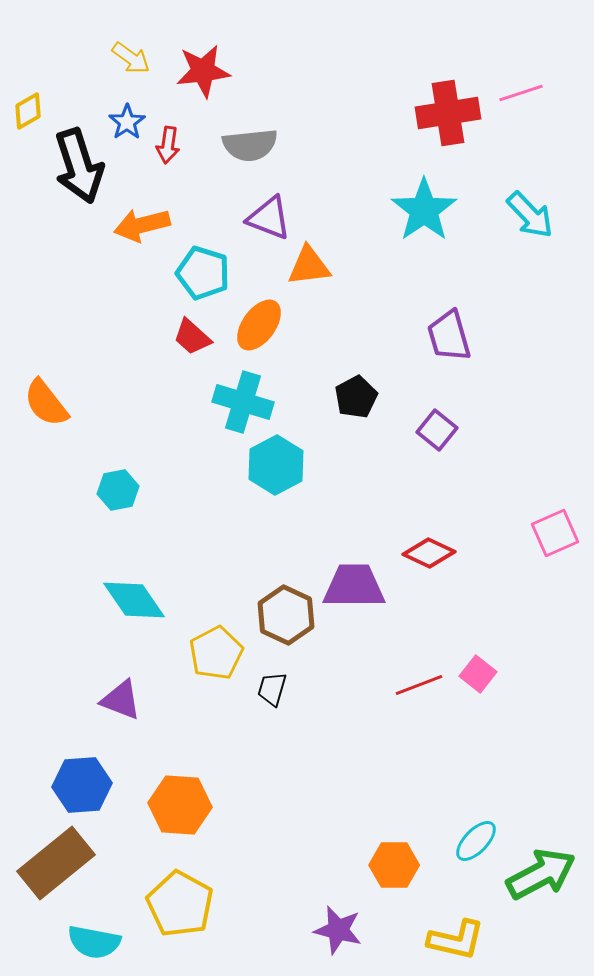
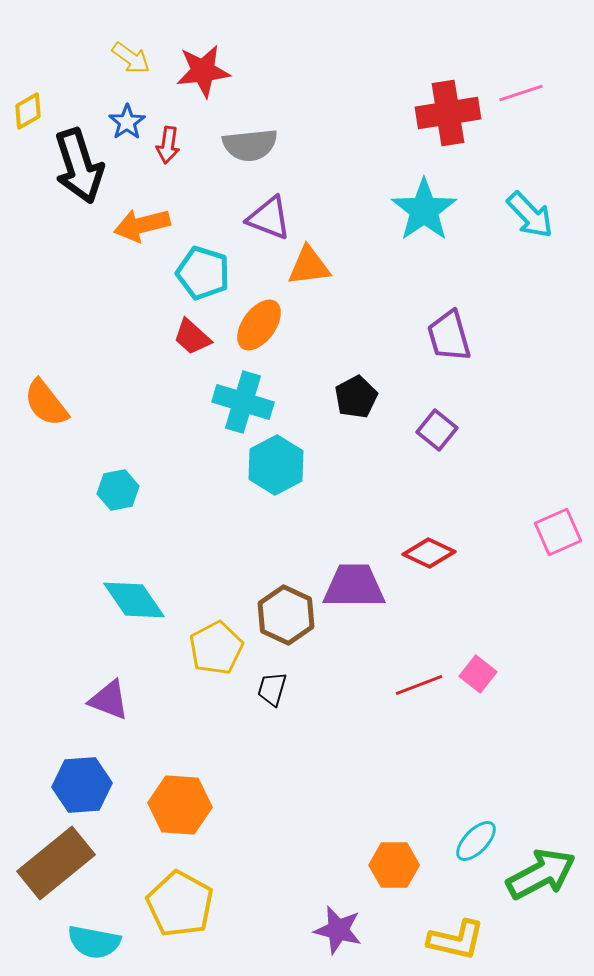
pink square at (555, 533): moved 3 px right, 1 px up
yellow pentagon at (216, 653): moved 5 px up
purple triangle at (121, 700): moved 12 px left
